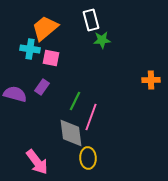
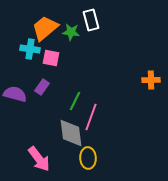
green star: moved 31 px left, 8 px up; rotated 12 degrees clockwise
pink arrow: moved 2 px right, 3 px up
